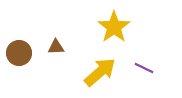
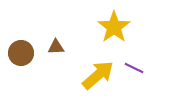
brown circle: moved 2 px right
purple line: moved 10 px left
yellow arrow: moved 2 px left, 3 px down
